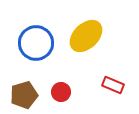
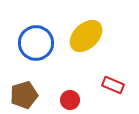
red circle: moved 9 px right, 8 px down
